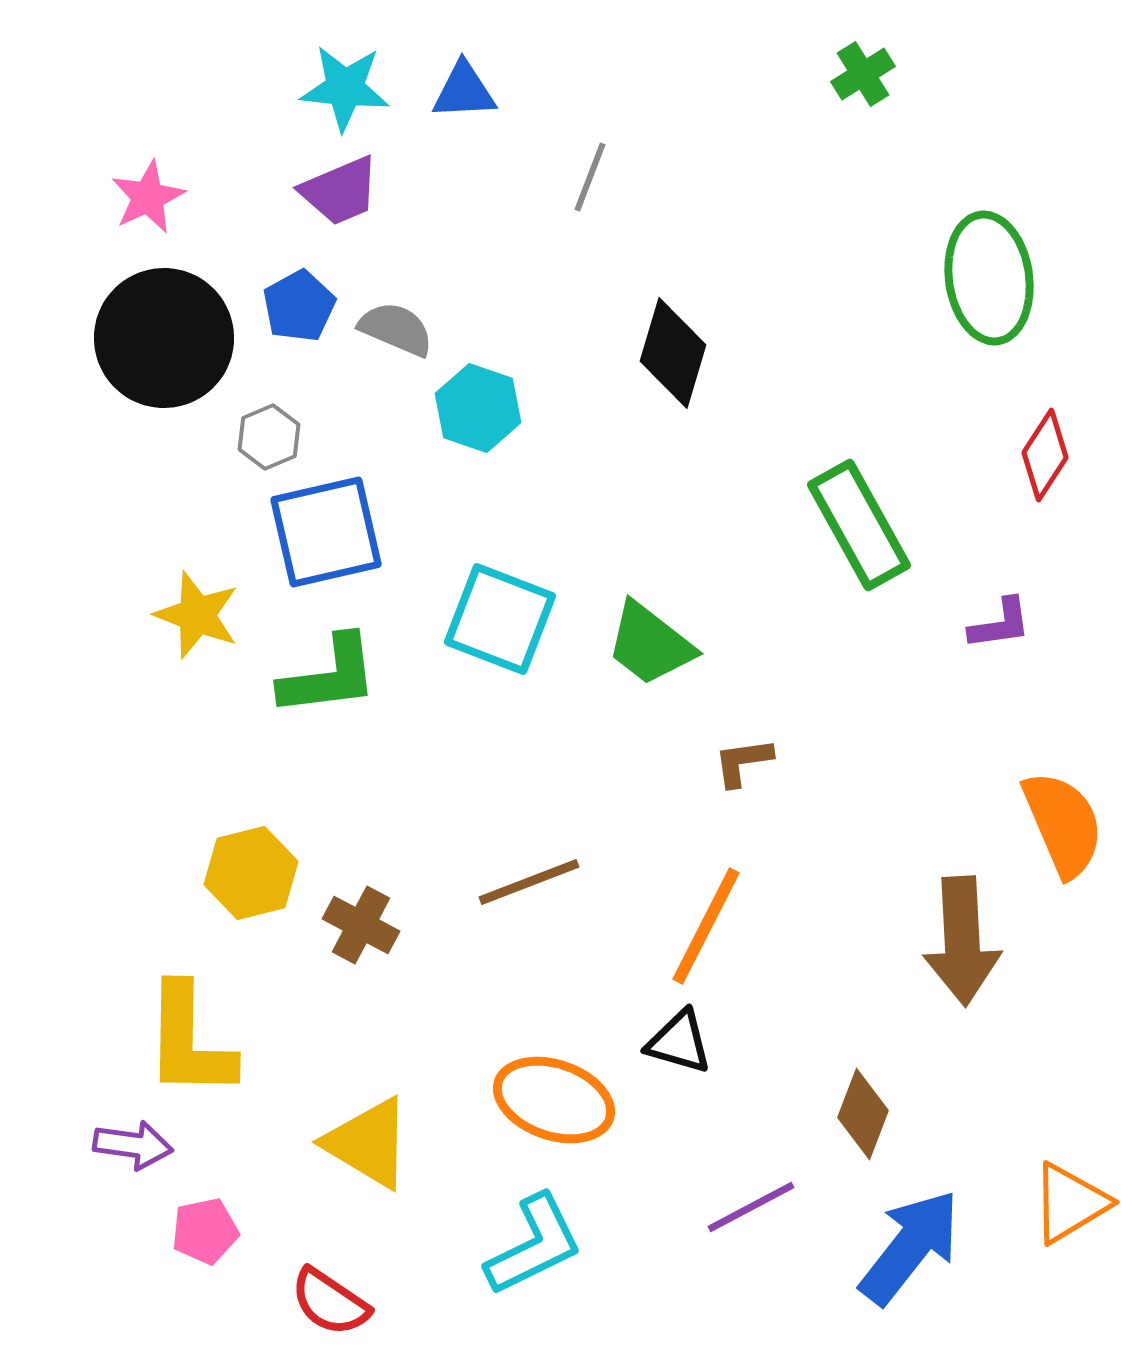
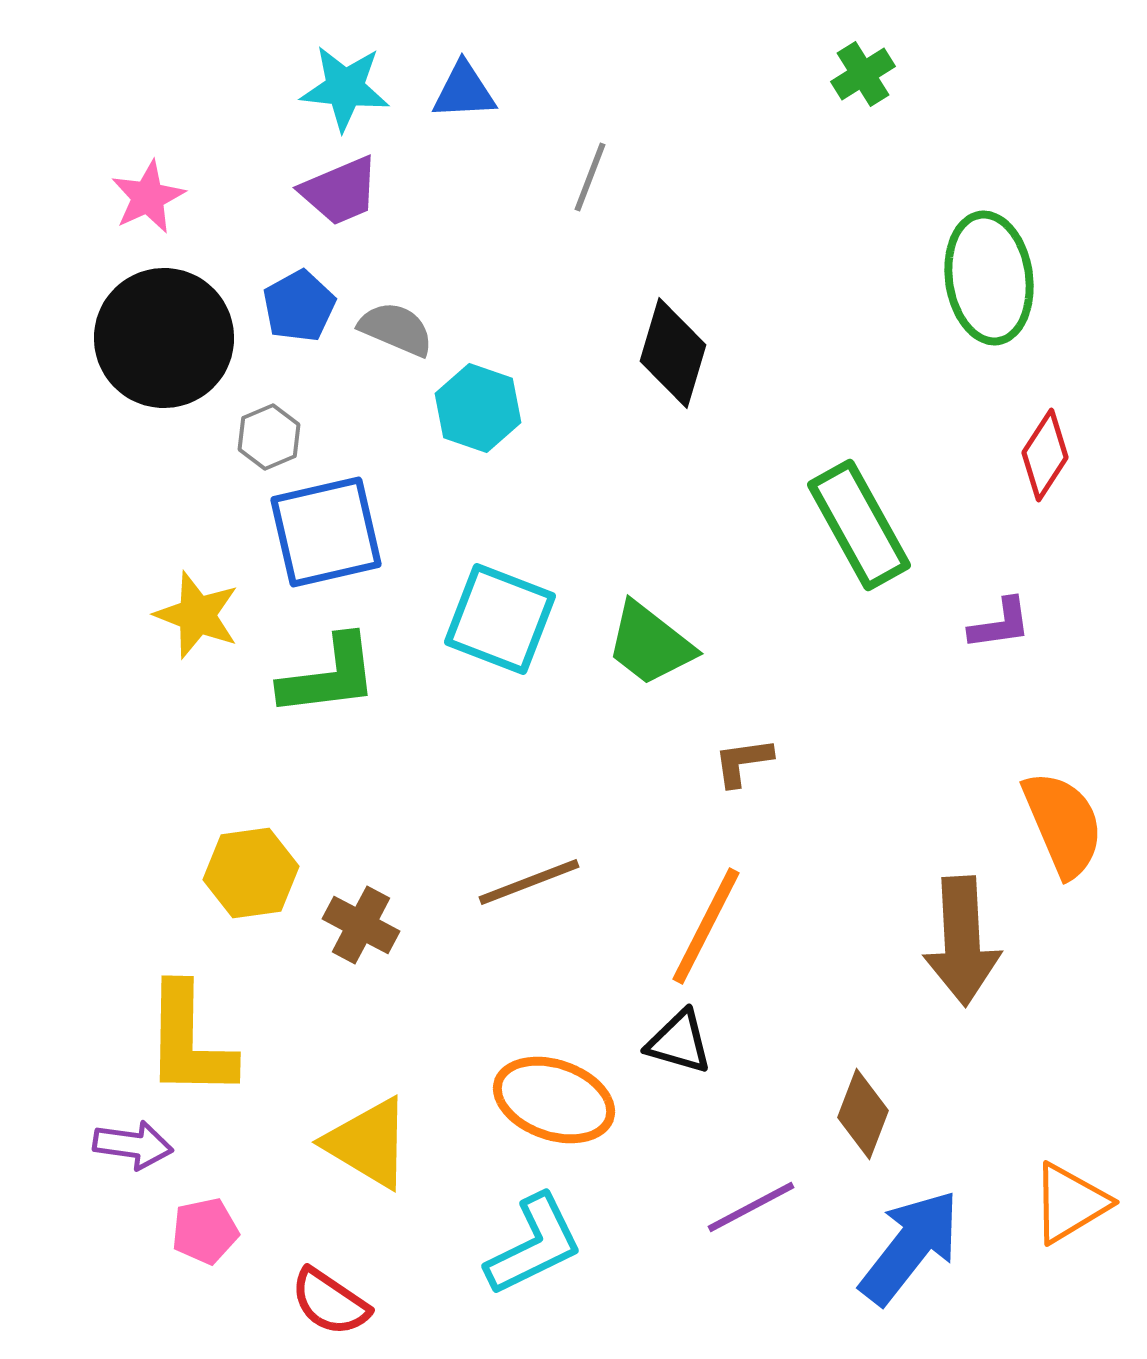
yellow hexagon: rotated 6 degrees clockwise
